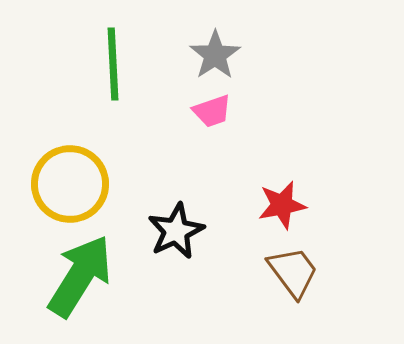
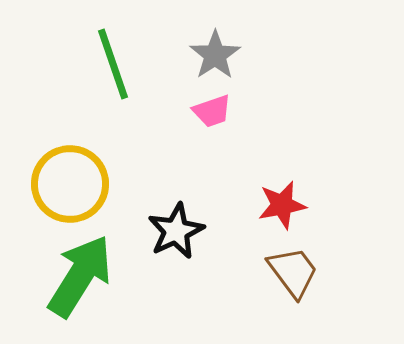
green line: rotated 16 degrees counterclockwise
